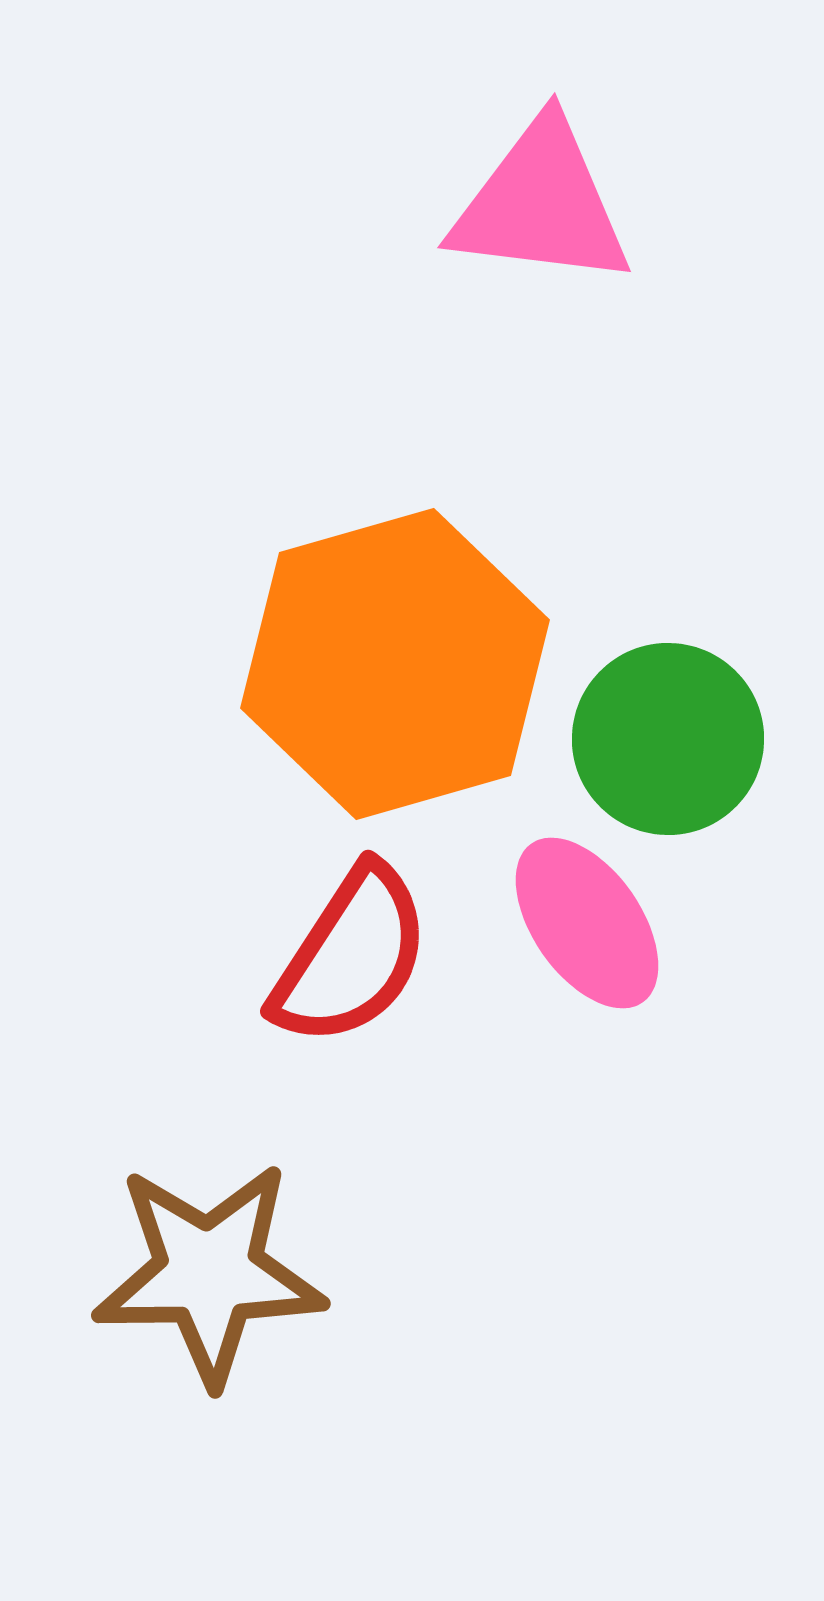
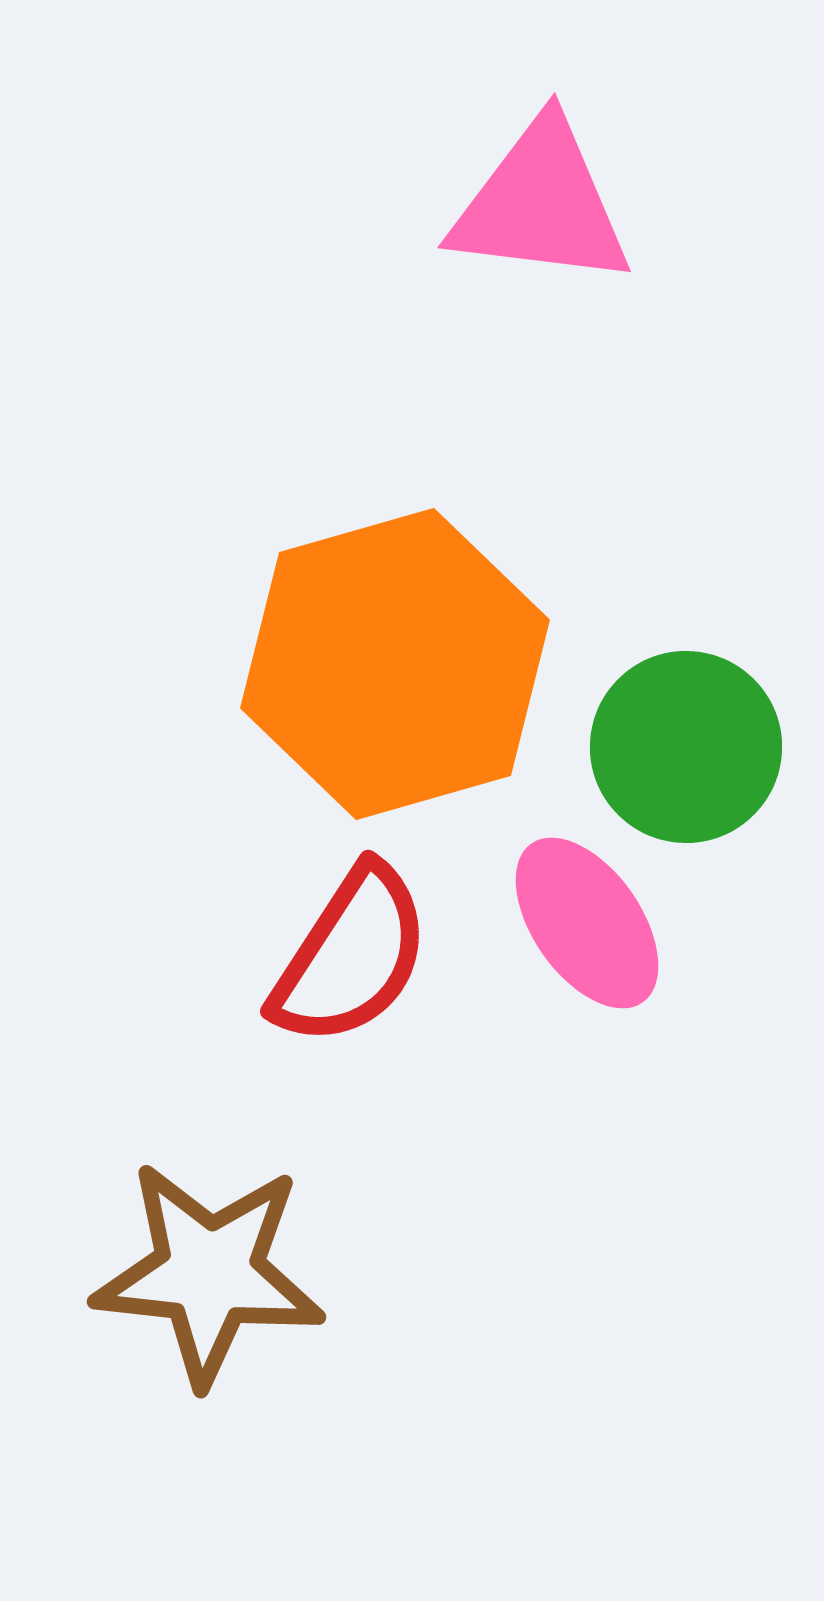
green circle: moved 18 px right, 8 px down
brown star: rotated 7 degrees clockwise
